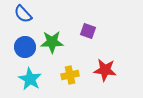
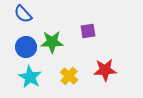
purple square: rotated 28 degrees counterclockwise
blue circle: moved 1 px right
red star: rotated 10 degrees counterclockwise
yellow cross: moved 1 px left, 1 px down; rotated 36 degrees counterclockwise
cyan star: moved 2 px up
